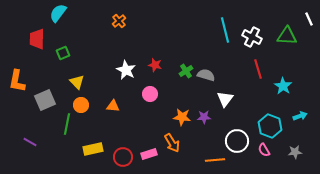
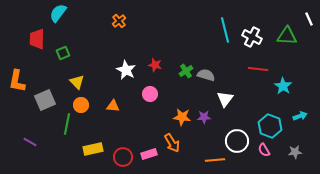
red line: rotated 66 degrees counterclockwise
